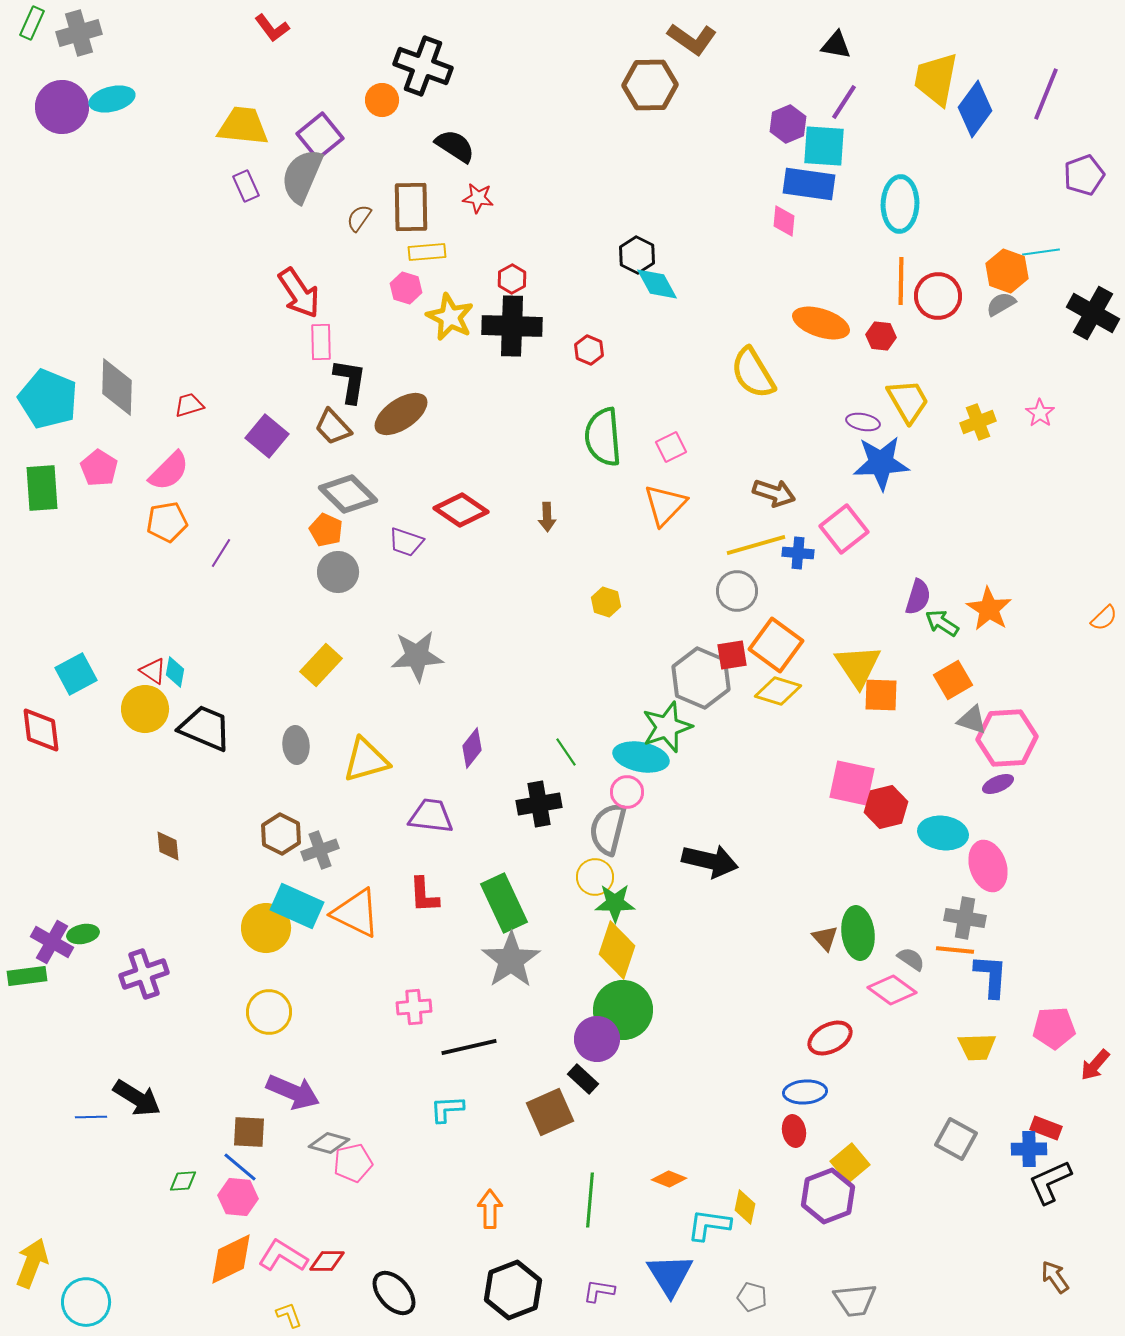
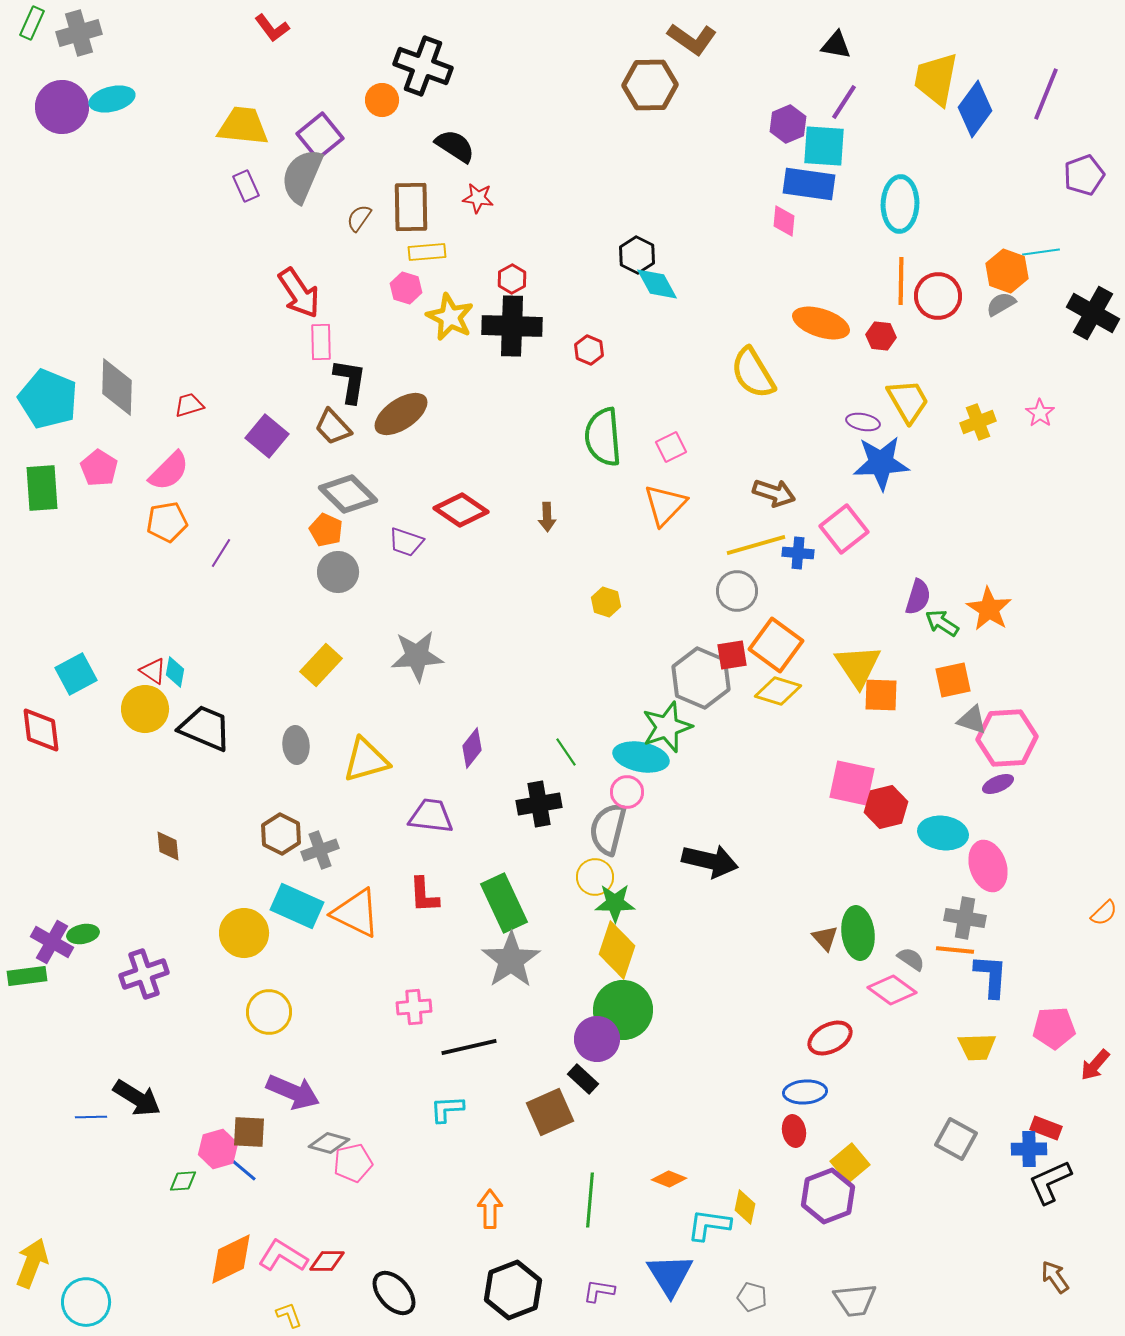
orange semicircle at (1104, 618): moved 295 px down
orange square at (953, 680): rotated 18 degrees clockwise
yellow circle at (266, 928): moved 22 px left, 5 px down
pink hexagon at (238, 1197): moved 20 px left, 48 px up; rotated 21 degrees counterclockwise
